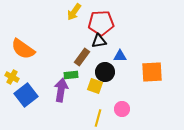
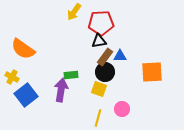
brown rectangle: moved 23 px right
yellow square: moved 4 px right, 3 px down
